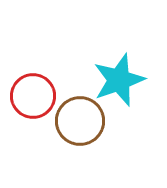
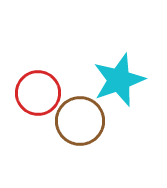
red circle: moved 5 px right, 3 px up
